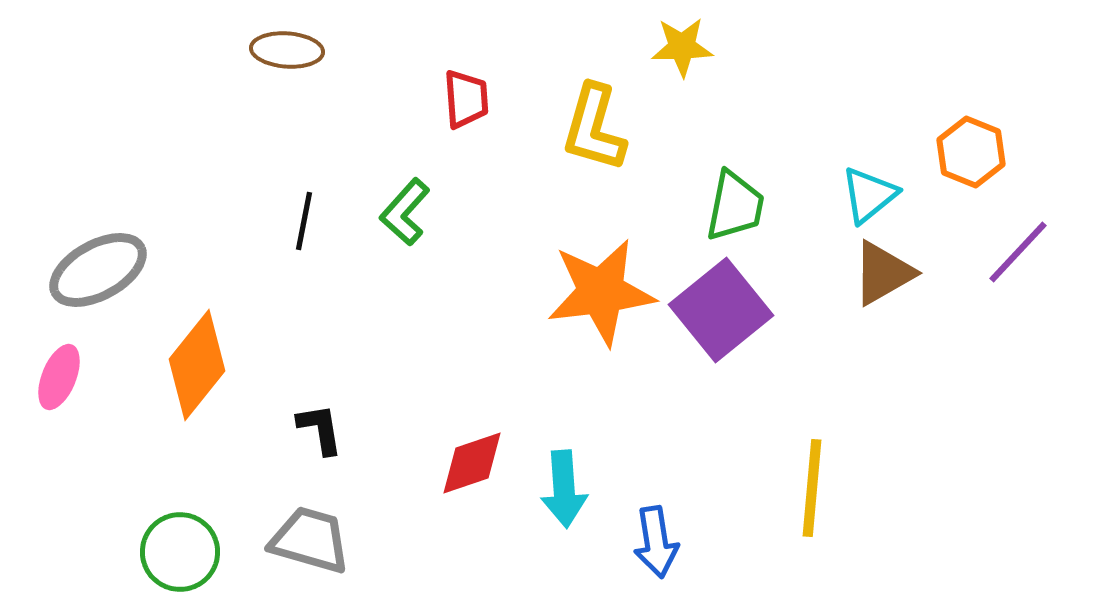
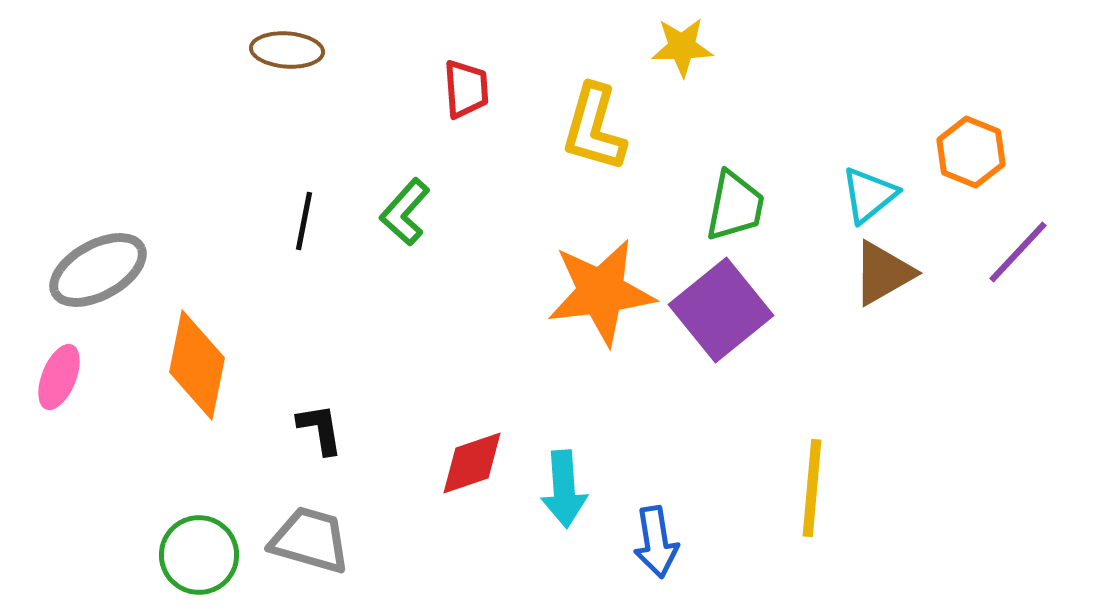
red trapezoid: moved 10 px up
orange diamond: rotated 27 degrees counterclockwise
green circle: moved 19 px right, 3 px down
